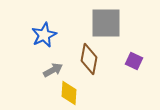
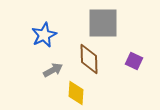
gray square: moved 3 px left
brown diamond: rotated 12 degrees counterclockwise
yellow diamond: moved 7 px right
